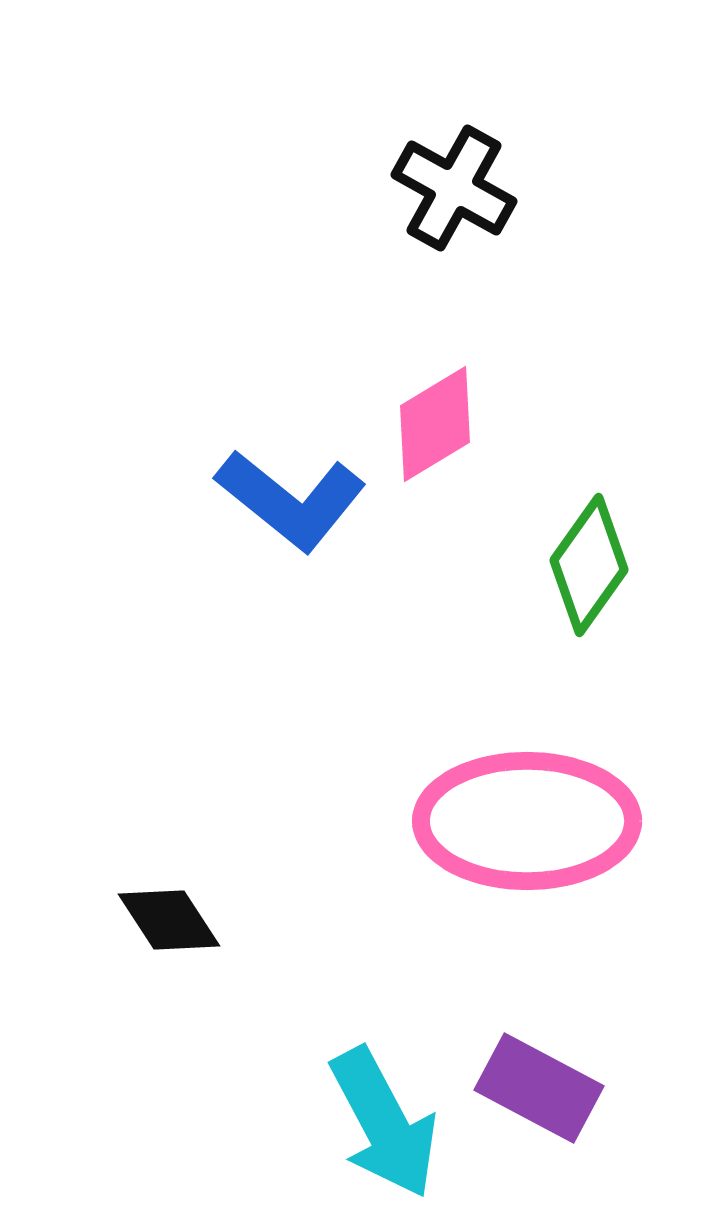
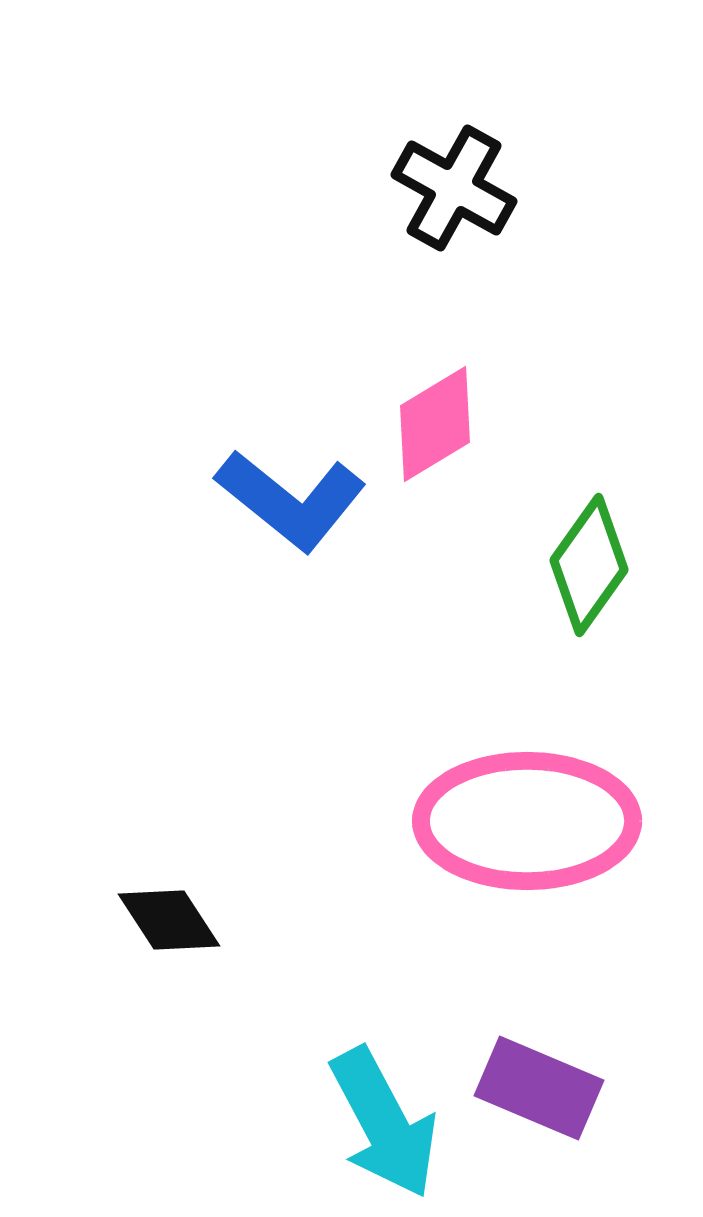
purple rectangle: rotated 5 degrees counterclockwise
